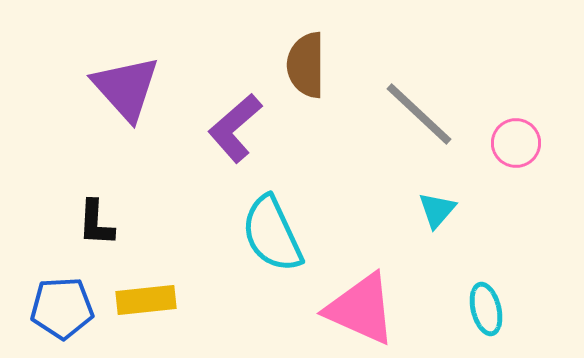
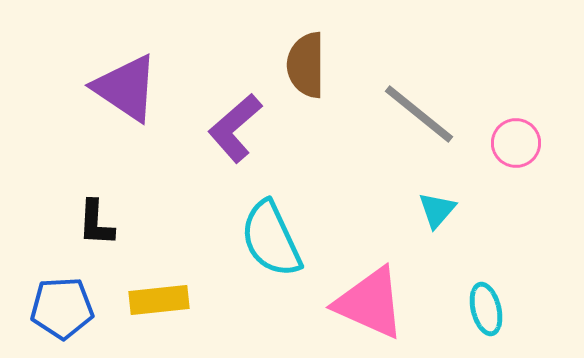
purple triangle: rotated 14 degrees counterclockwise
gray line: rotated 4 degrees counterclockwise
cyan semicircle: moved 1 px left, 5 px down
yellow rectangle: moved 13 px right
pink triangle: moved 9 px right, 6 px up
